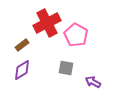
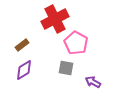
red cross: moved 8 px right, 4 px up
pink pentagon: moved 8 px down
purple diamond: moved 2 px right
